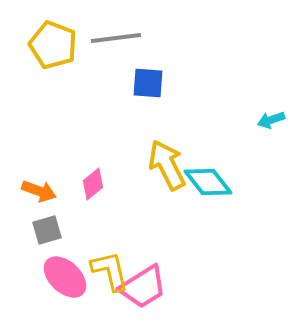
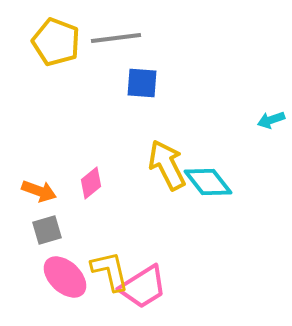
yellow pentagon: moved 3 px right, 3 px up
blue square: moved 6 px left
pink diamond: moved 2 px left, 1 px up
